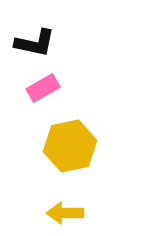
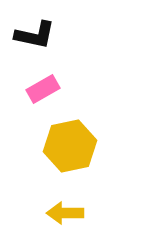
black L-shape: moved 8 px up
pink rectangle: moved 1 px down
